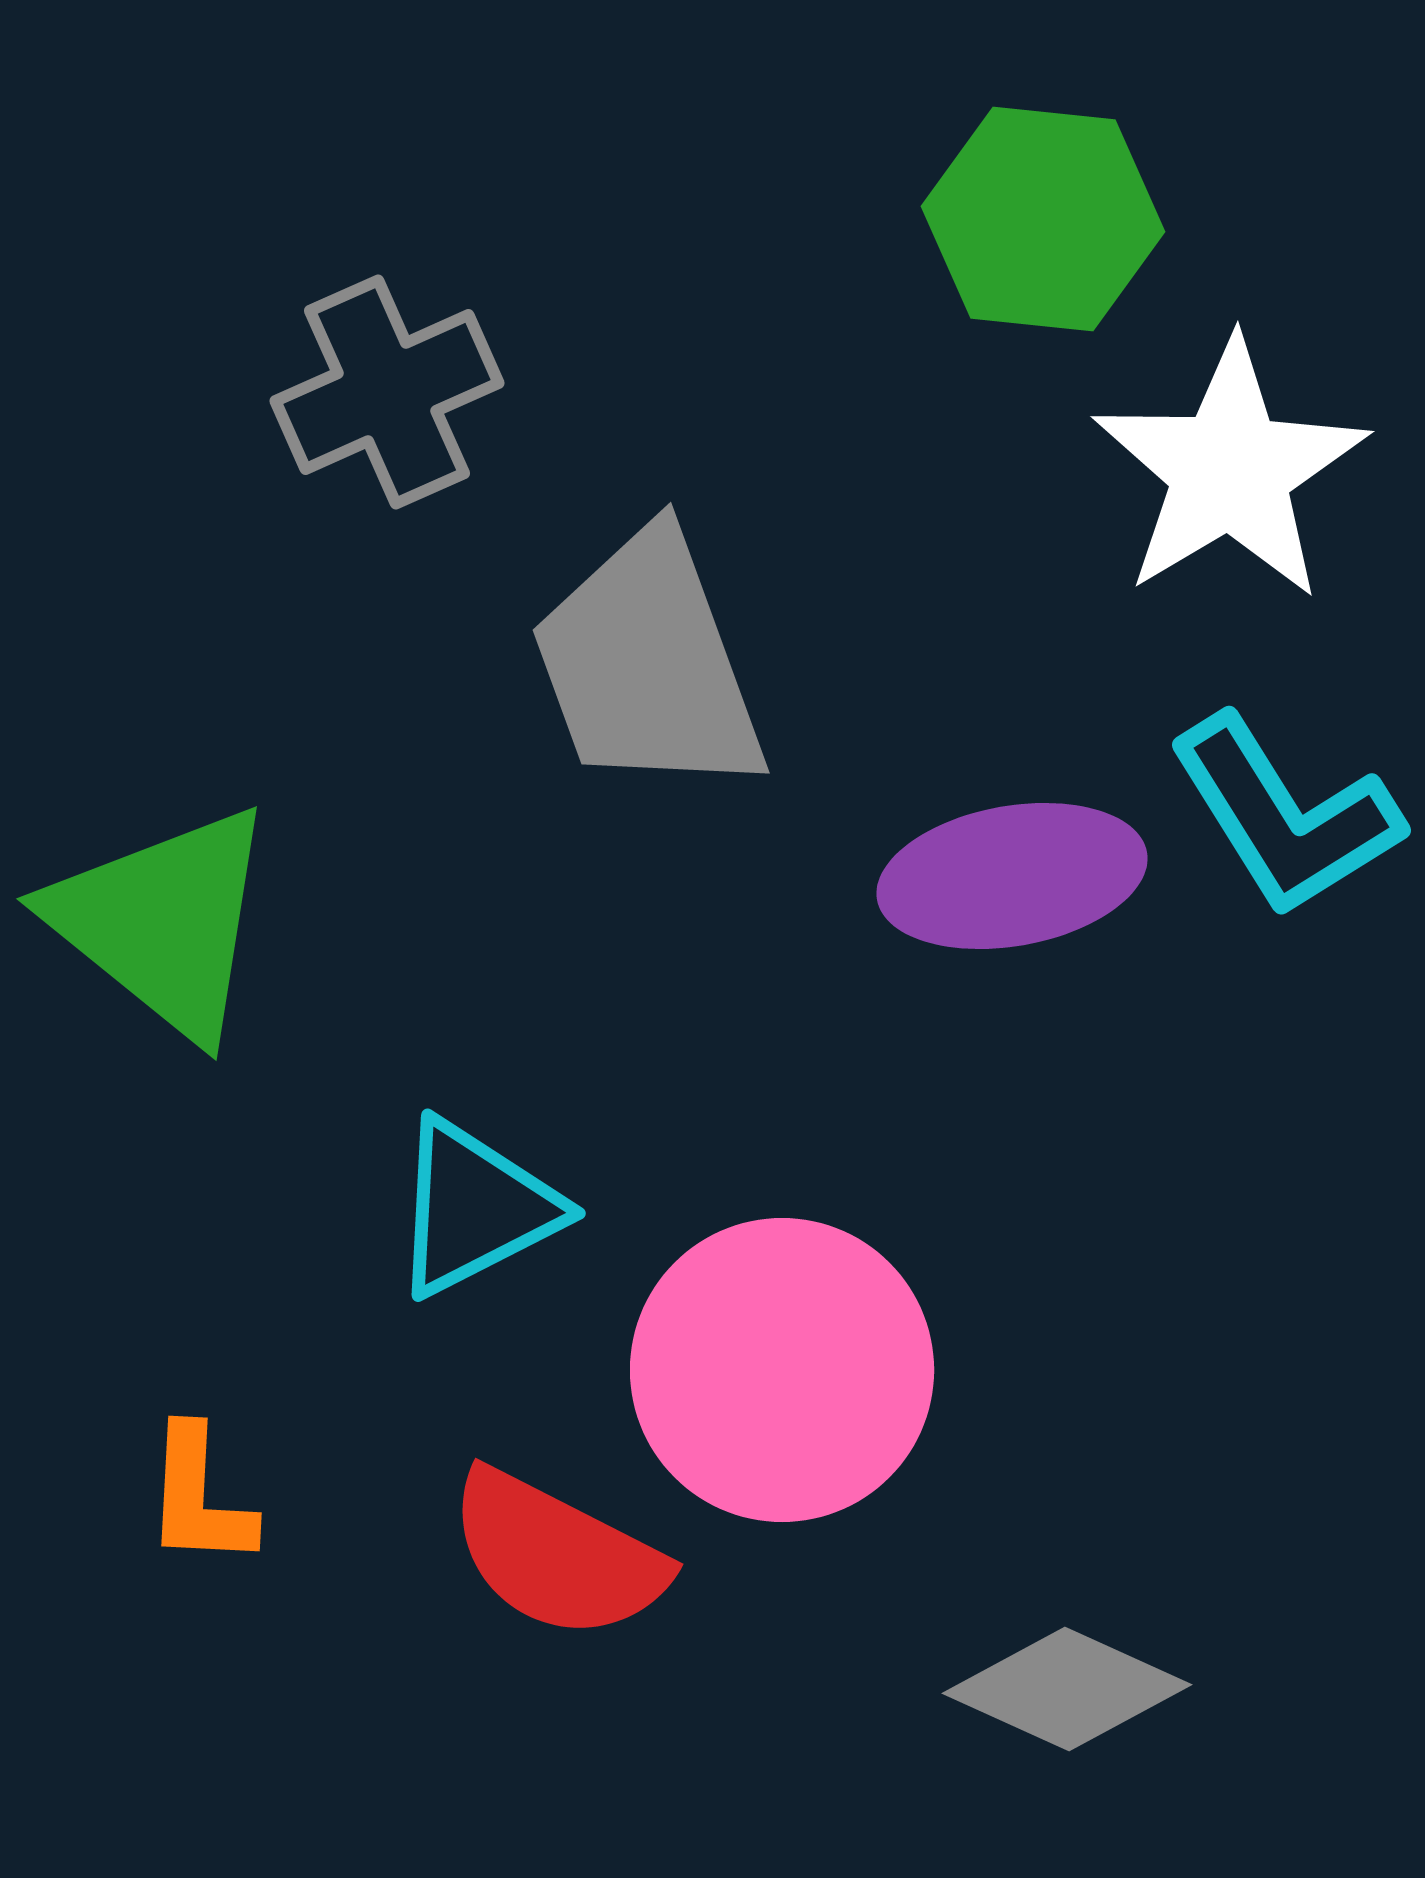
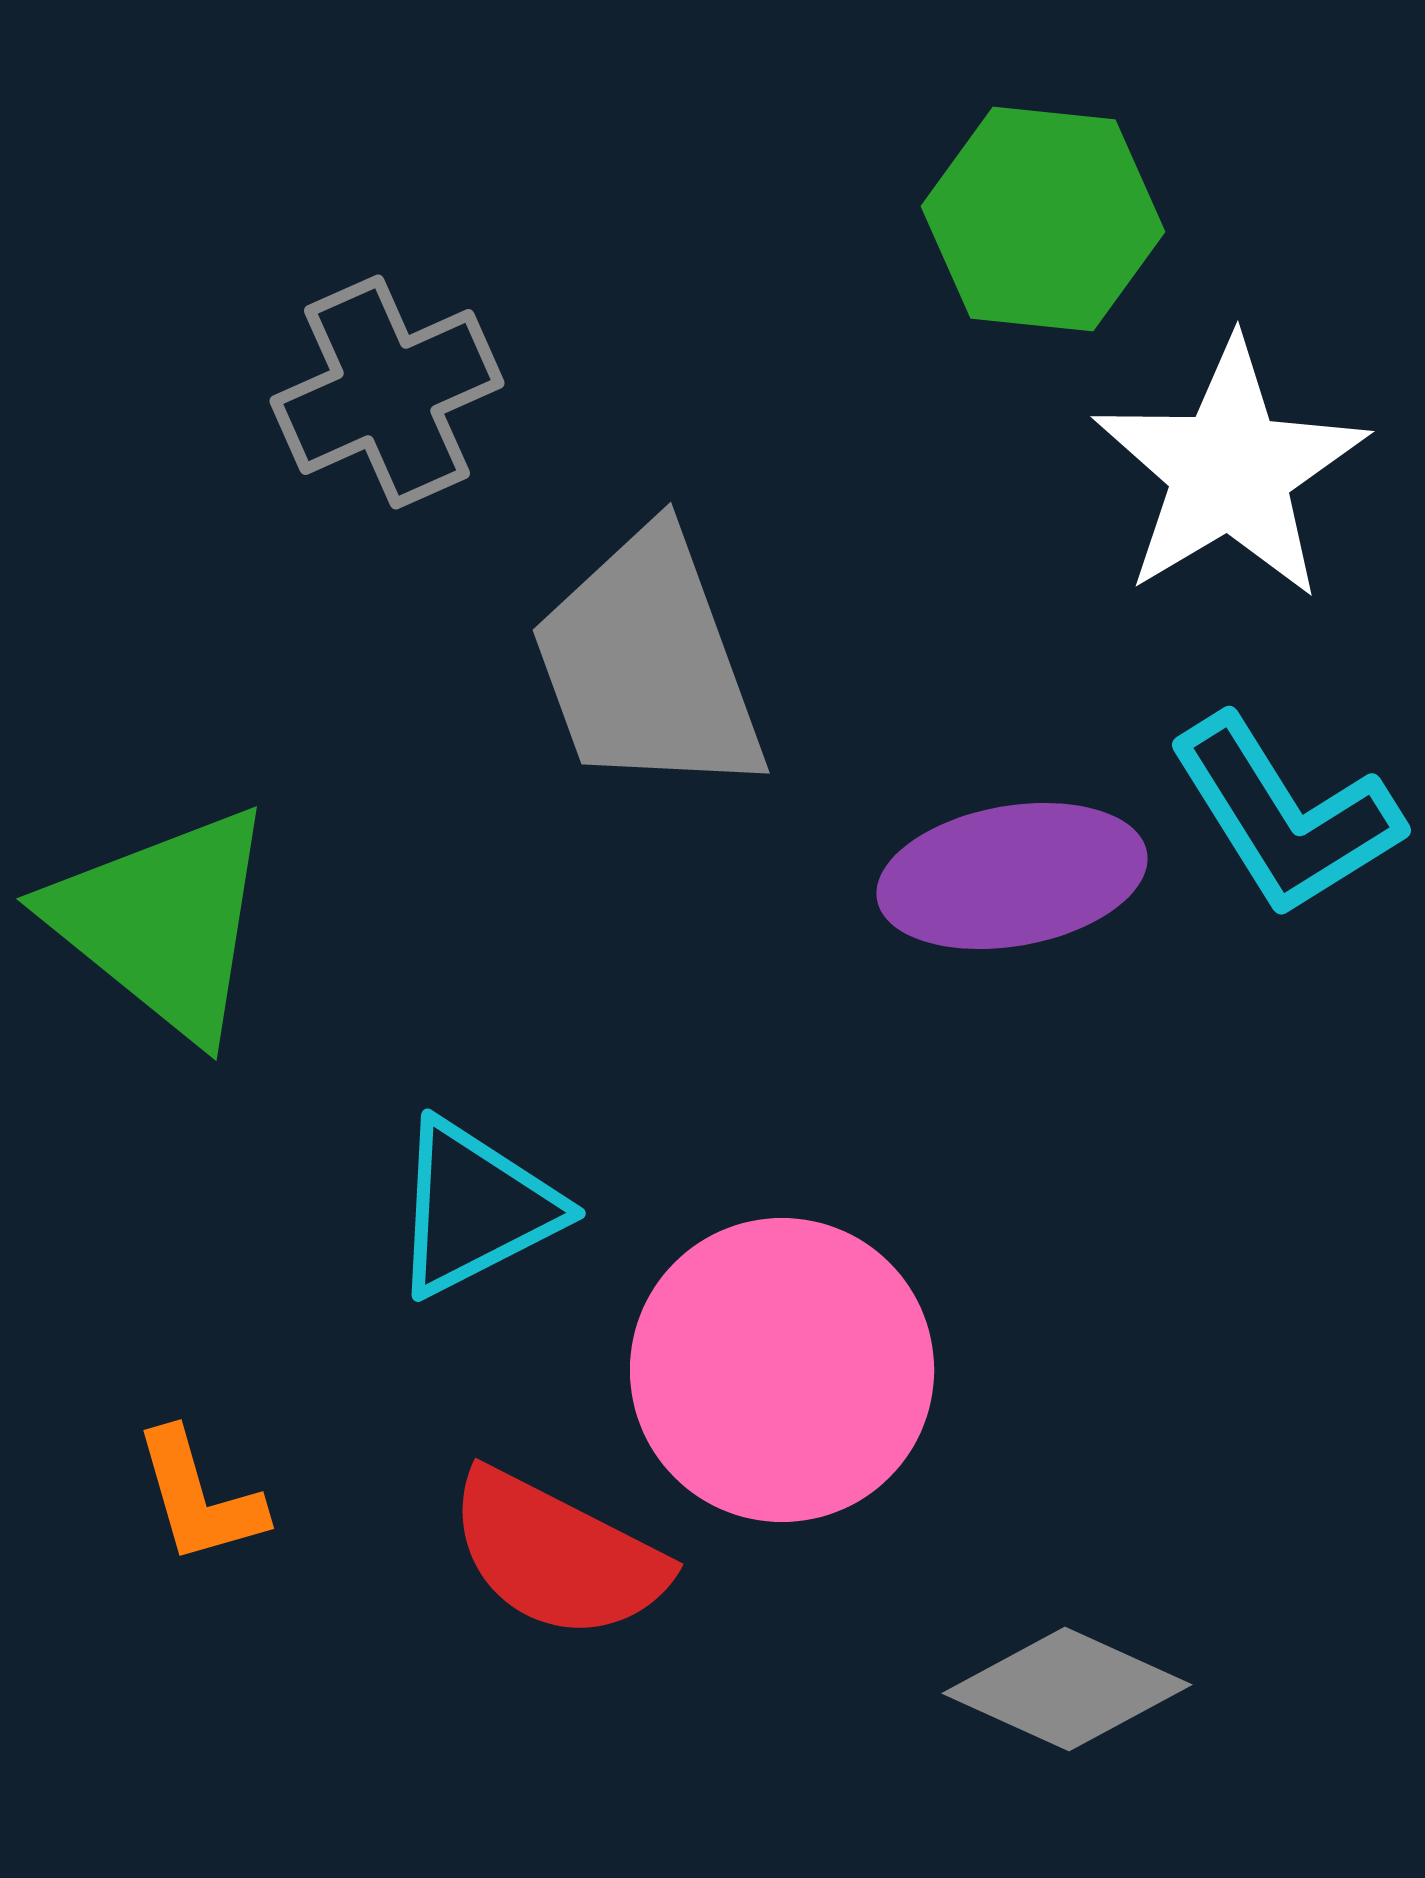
orange L-shape: rotated 19 degrees counterclockwise
